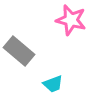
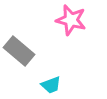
cyan trapezoid: moved 2 px left, 1 px down
